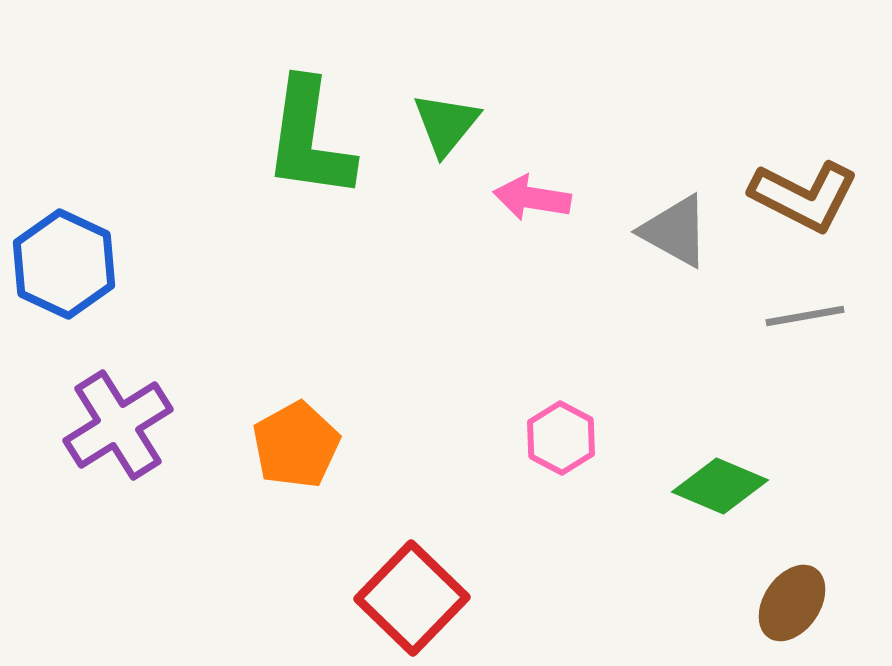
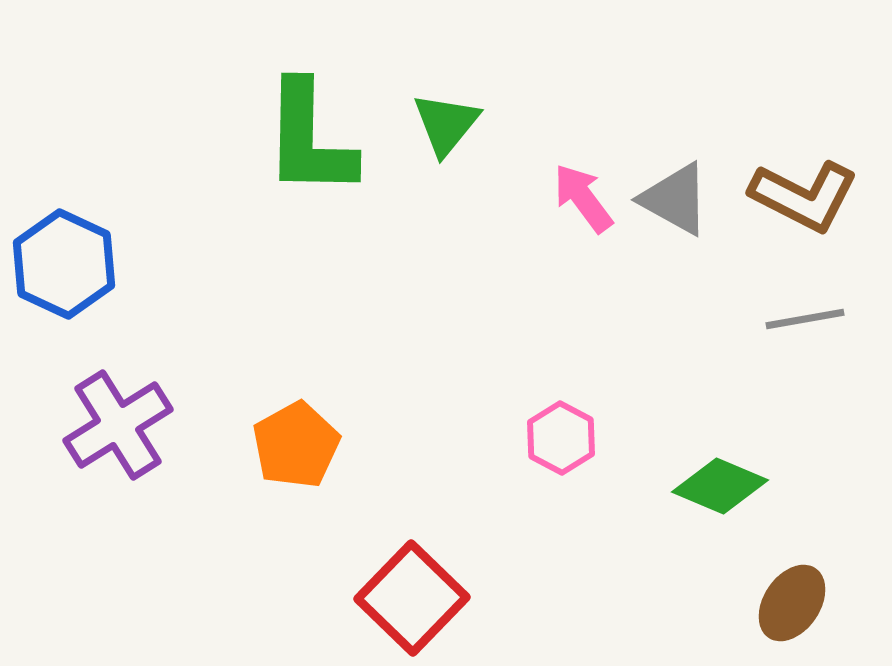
green L-shape: rotated 7 degrees counterclockwise
pink arrow: moved 51 px right; rotated 44 degrees clockwise
gray triangle: moved 32 px up
gray line: moved 3 px down
